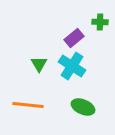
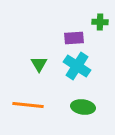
purple rectangle: rotated 36 degrees clockwise
cyan cross: moved 5 px right
green ellipse: rotated 15 degrees counterclockwise
